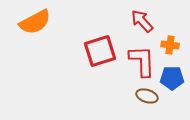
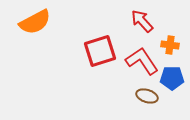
red L-shape: rotated 32 degrees counterclockwise
